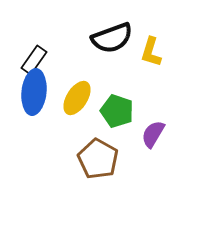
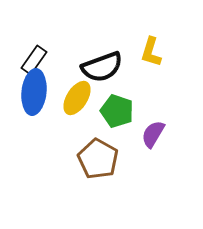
black semicircle: moved 10 px left, 29 px down
